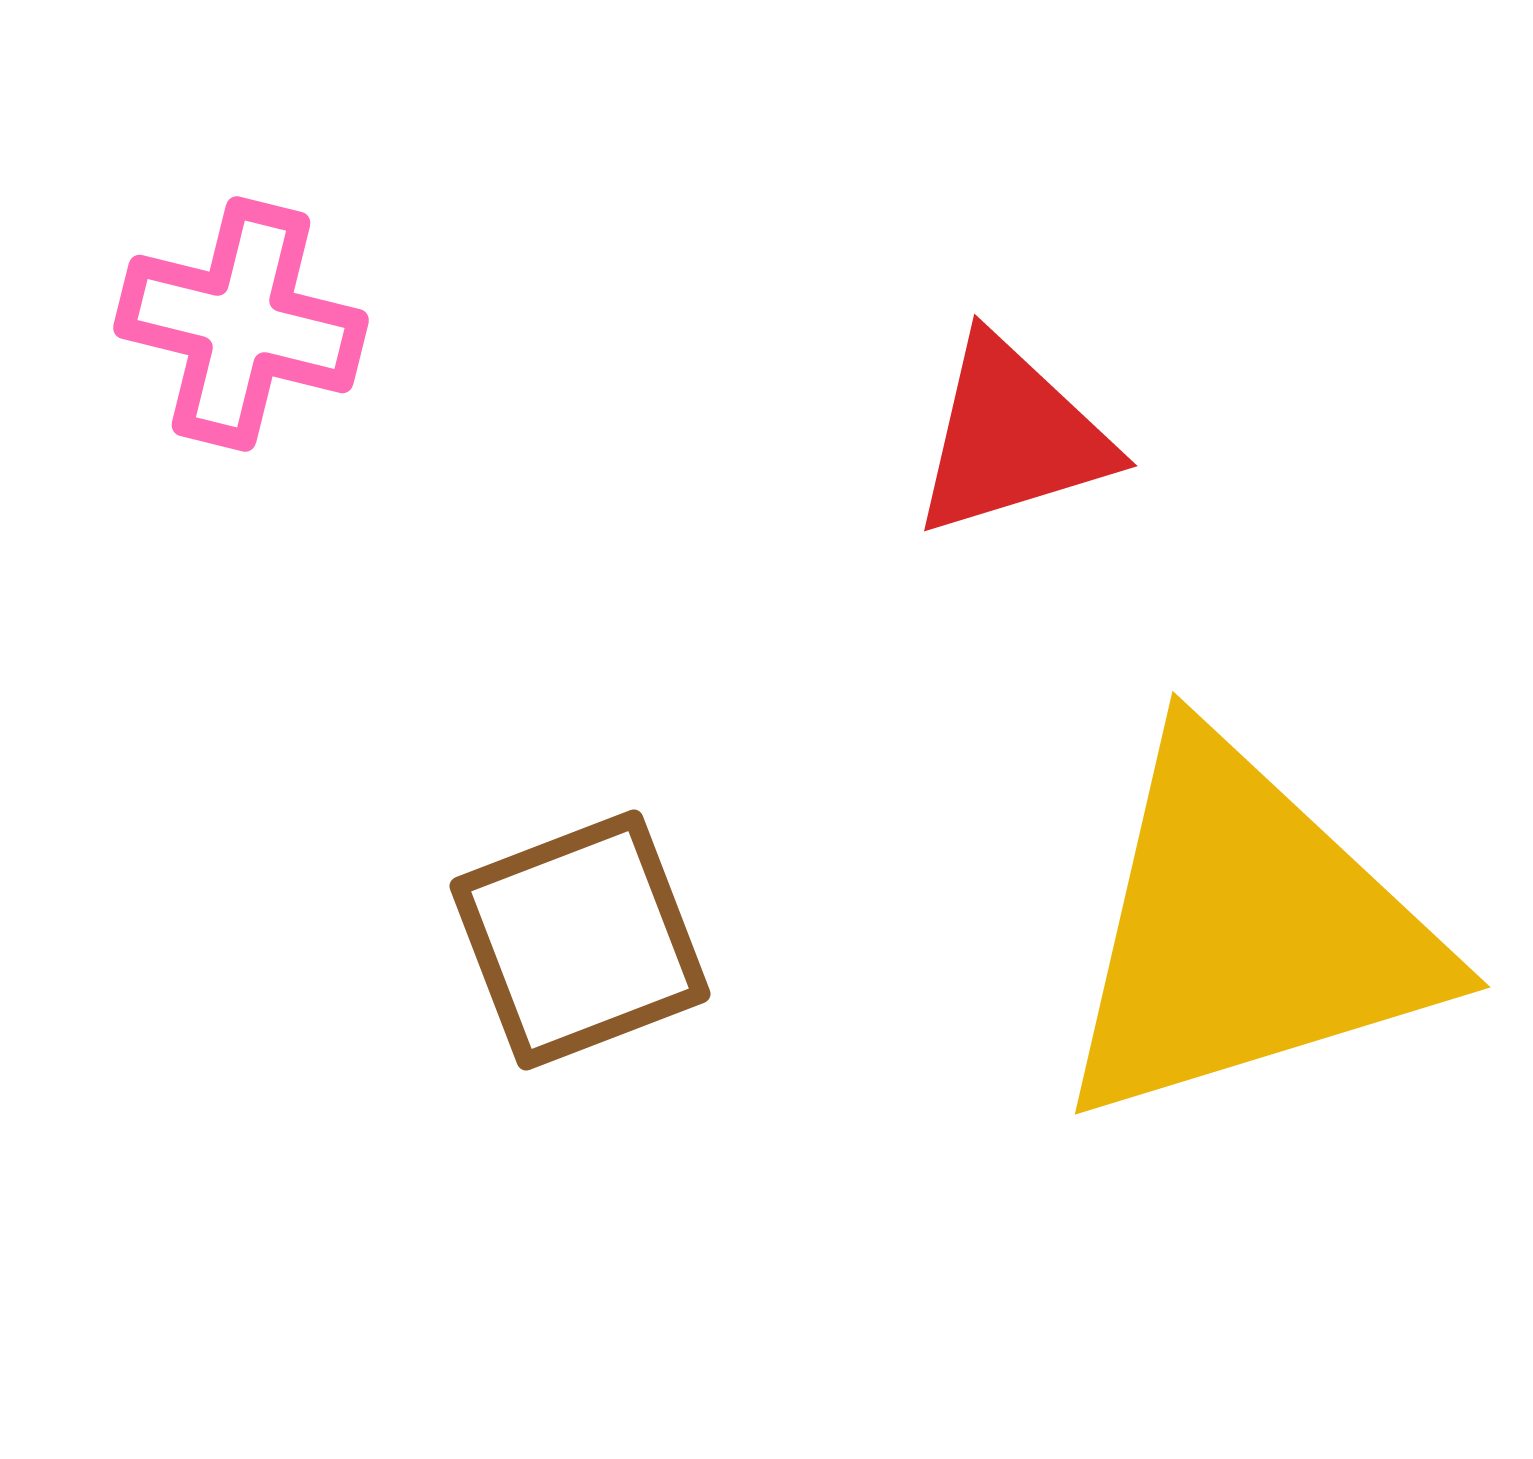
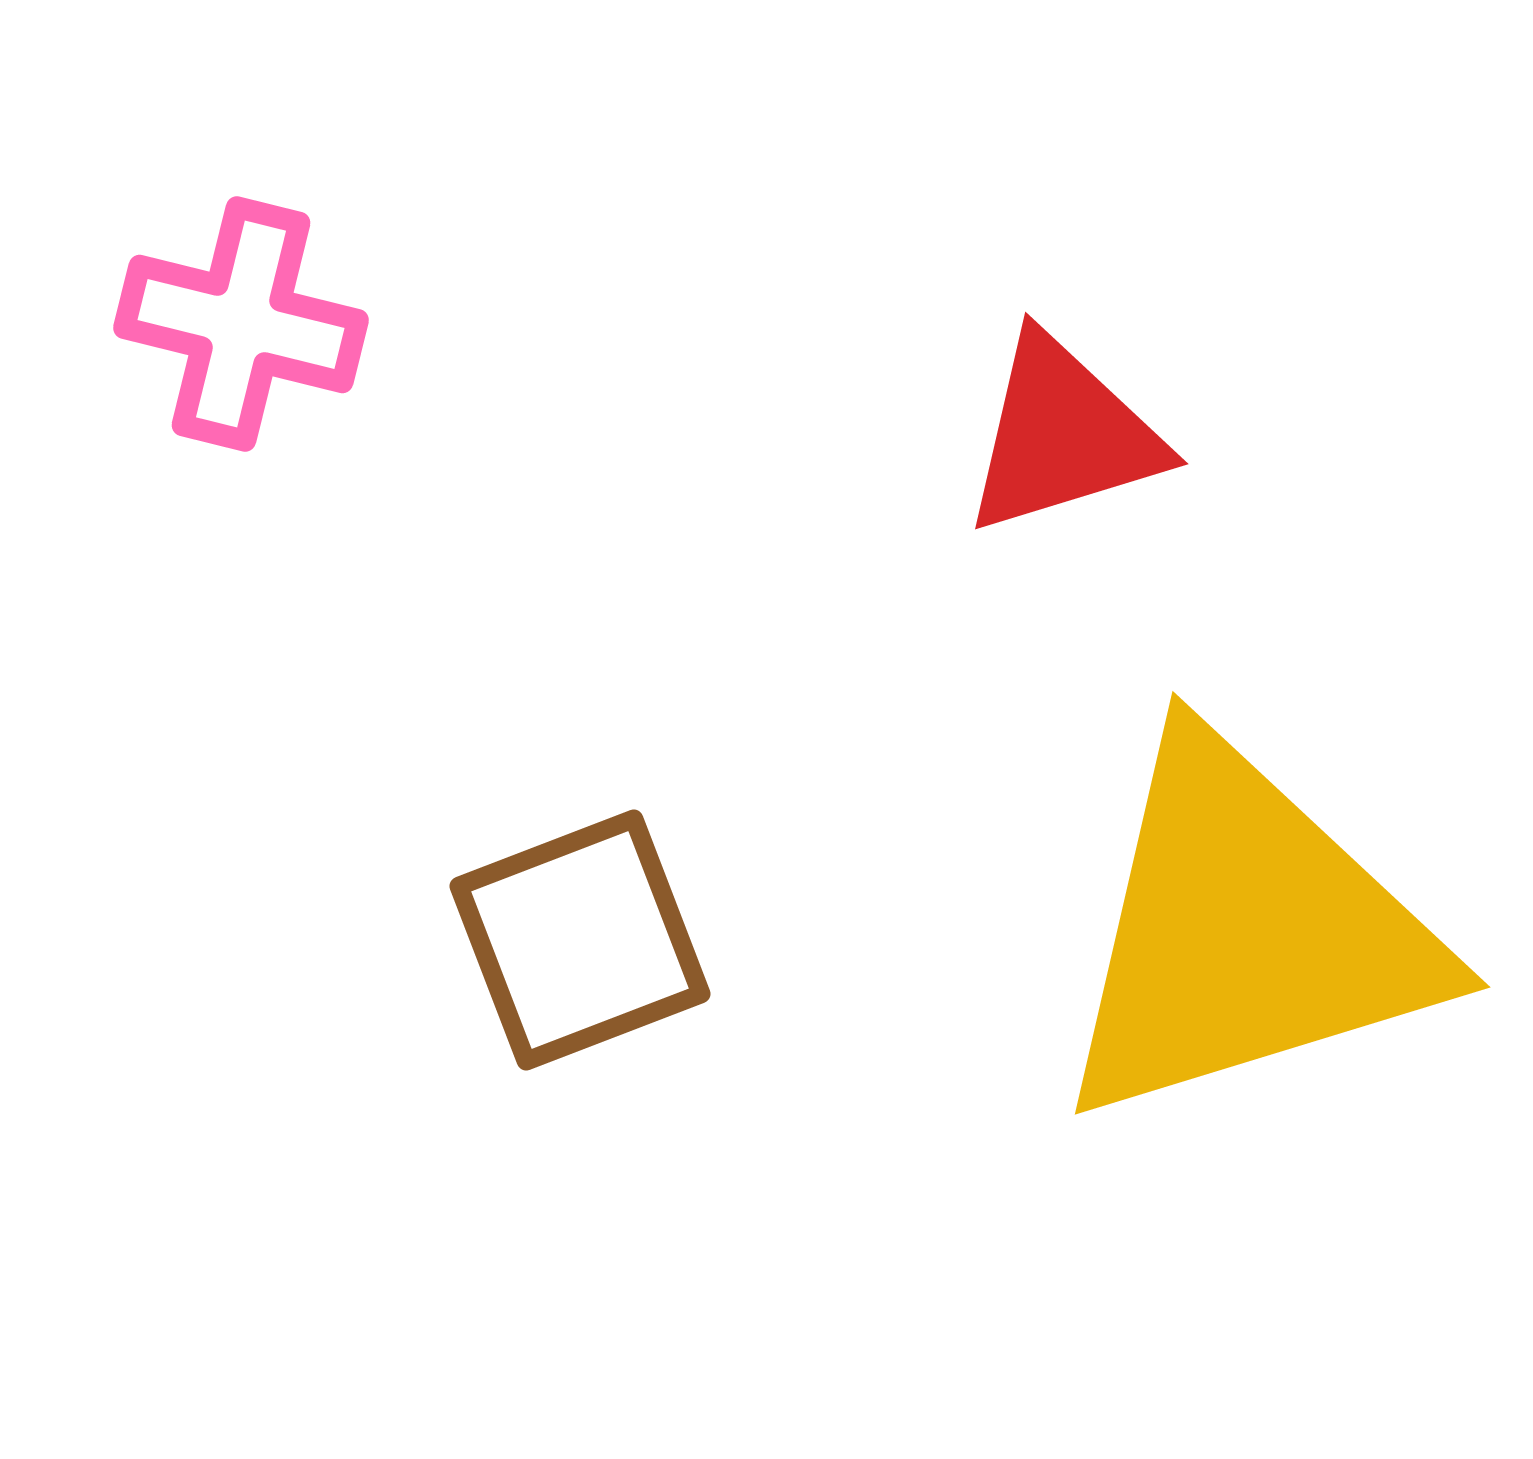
red triangle: moved 51 px right, 2 px up
